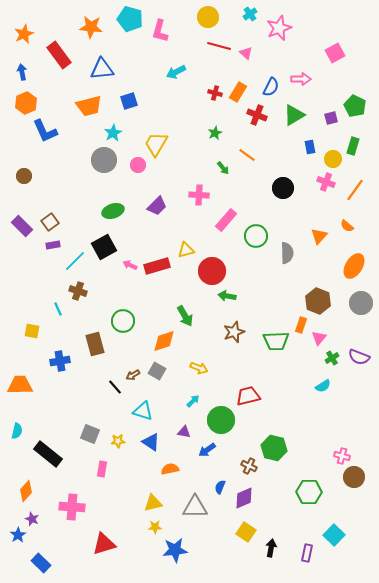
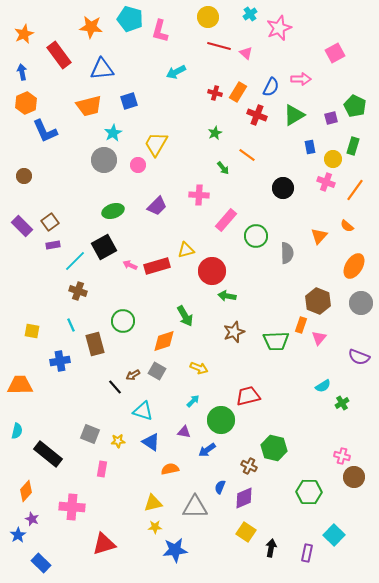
cyan line at (58, 309): moved 13 px right, 16 px down
green cross at (332, 358): moved 10 px right, 45 px down
